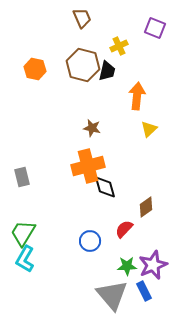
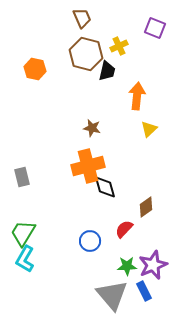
brown hexagon: moved 3 px right, 11 px up
